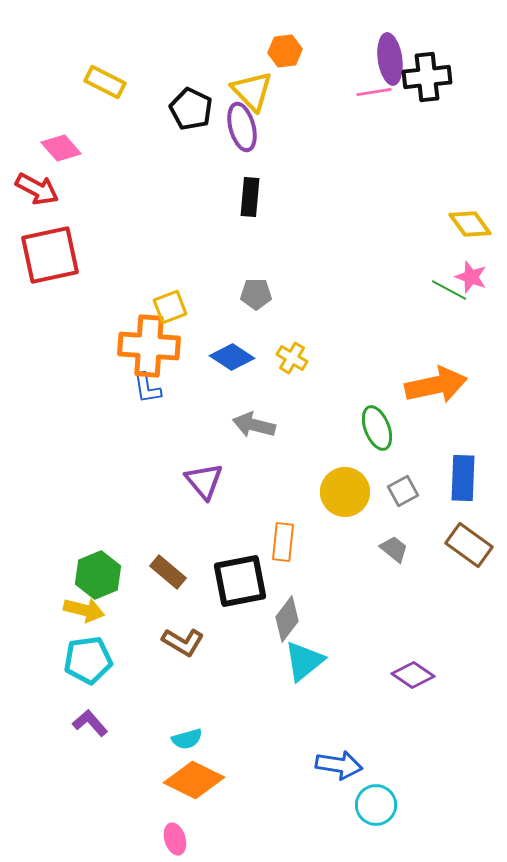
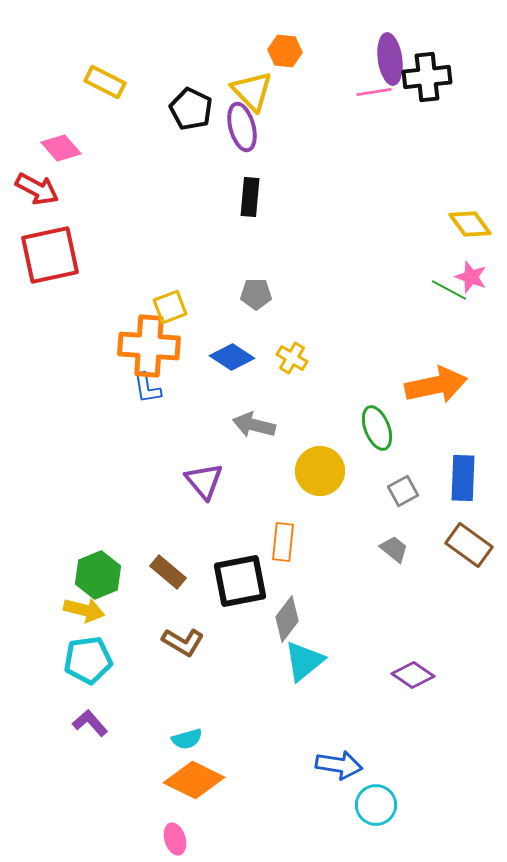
orange hexagon at (285, 51): rotated 12 degrees clockwise
yellow circle at (345, 492): moved 25 px left, 21 px up
